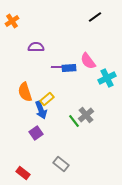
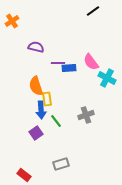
black line: moved 2 px left, 6 px up
purple semicircle: rotated 14 degrees clockwise
pink semicircle: moved 3 px right, 1 px down
purple line: moved 4 px up
cyan cross: rotated 36 degrees counterclockwise
orange semicircle: moved 11 px right, 6 px up
yellow rectangle: rotated 56 degrees counterclockwise
blue arrow: rotated 18 degrees clockwise
gray cross: rotated 21 degrees clockwise
green line: moved 18 px left
gray rectangle: rotated 56 degrees counterclockwise
red rectangle: moved 1 px right, 2 px down
